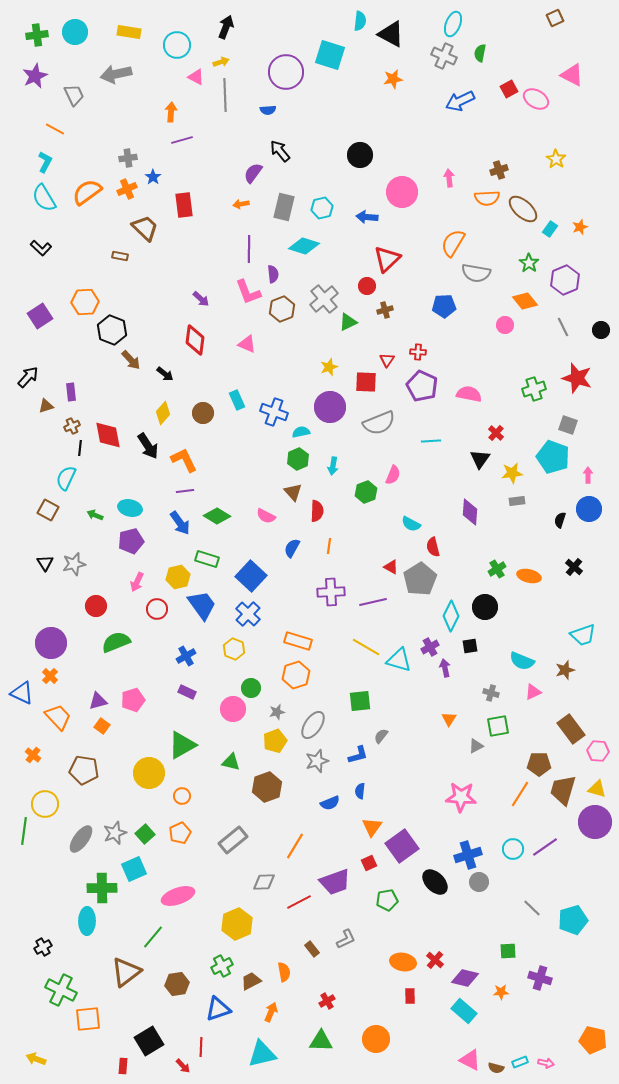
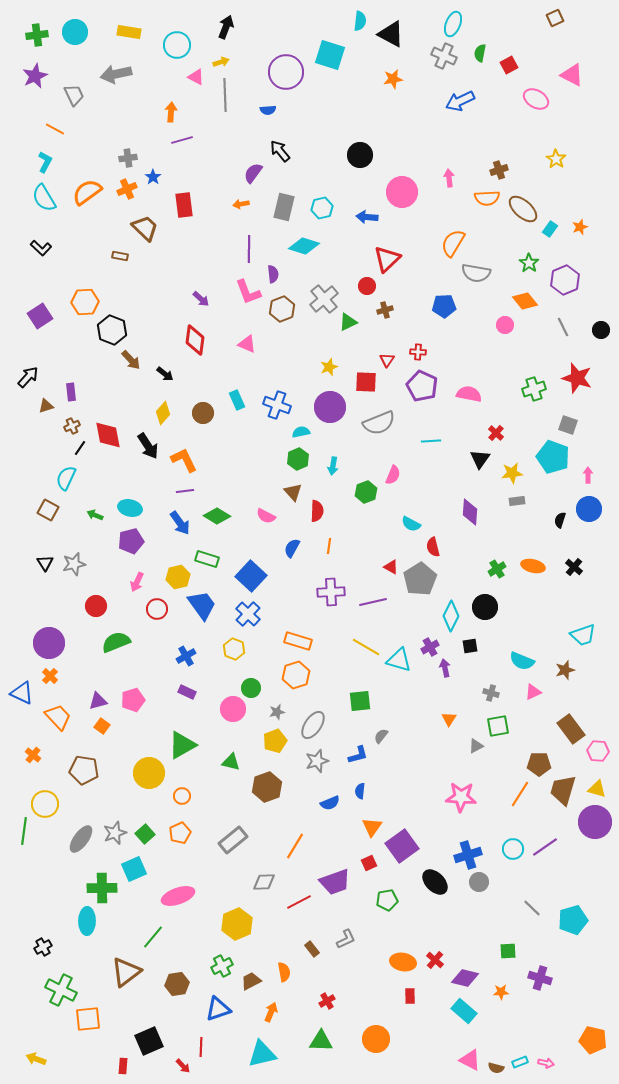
red square at (509, 89): moved 24 px up
blue cross at (274, 412): moved 3 px right, 7 px up
black line at (80, 448): rotated 28 degrees clockwise
orange ellipse at (529, 576): moved 4 px right, 10 px up
purple circle at (51, 643): moved 2 px left
black square at (149, 1041): rotated 8 degrees clockwise
